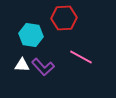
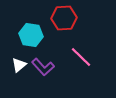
pink line: rotated 15 degrees clockwise
white triangle: moved 3 px left; rotated 42 degrees counterclockwise
